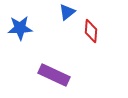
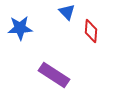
blue triangle: rotated 36 degrees counterclockwise
purple rectangle: rotated 8 degrees clockwise
